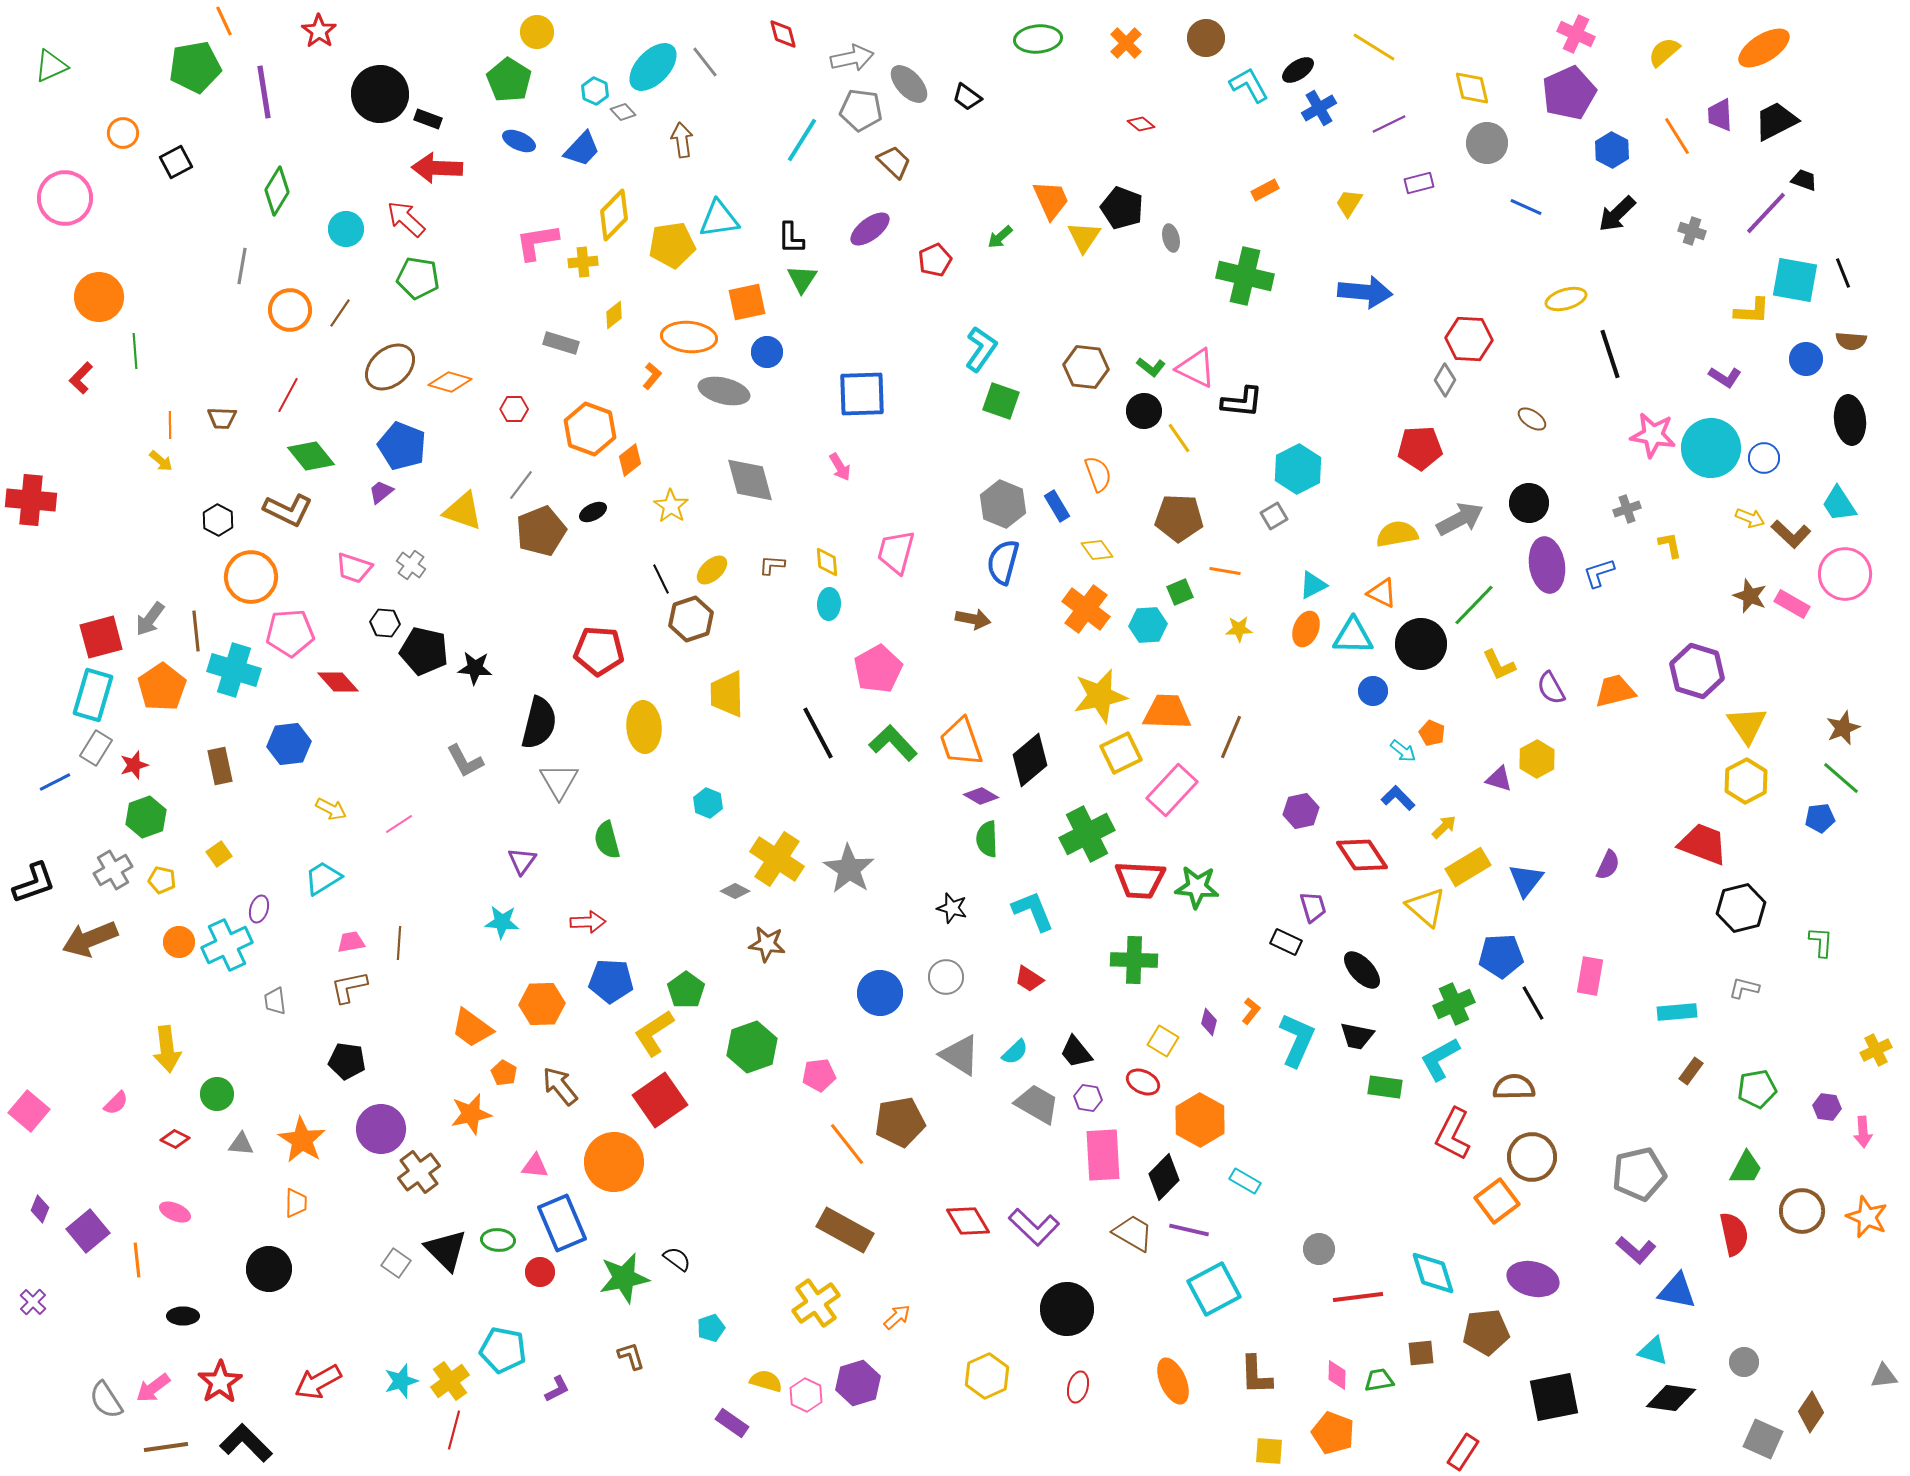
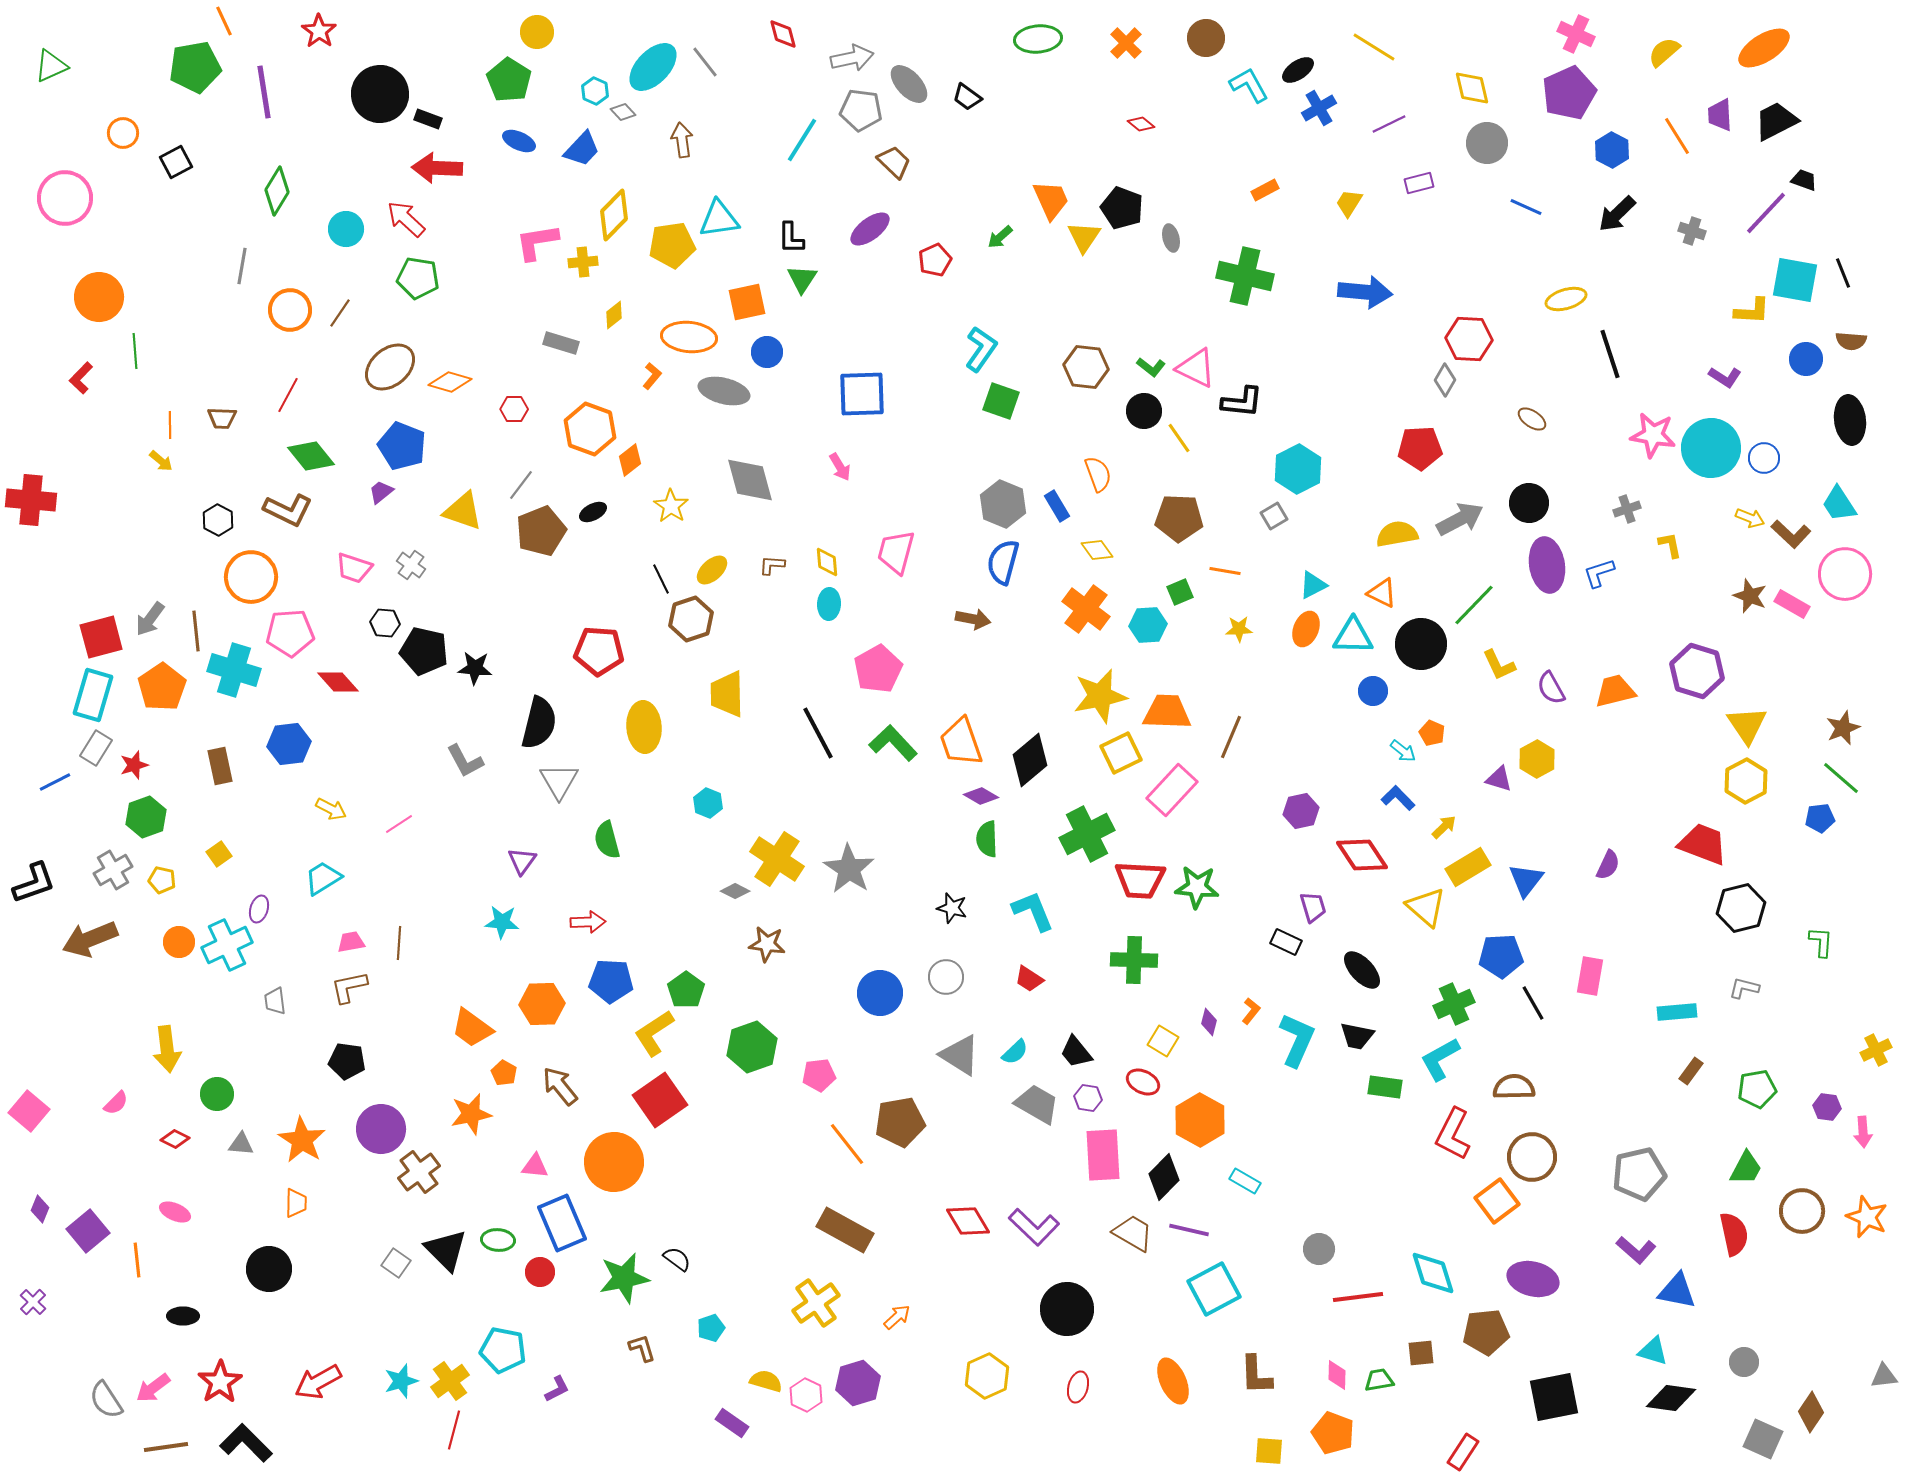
brown L-shape at (631, 1356): moved 11 px right, 8 px up
